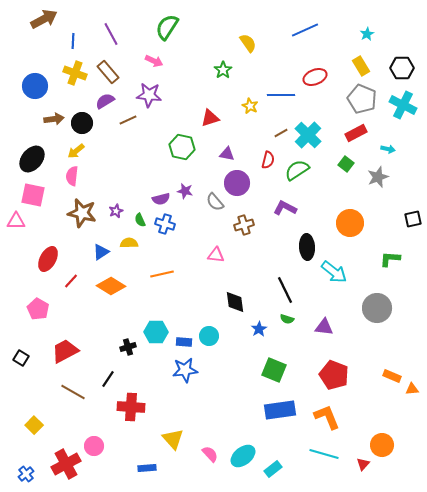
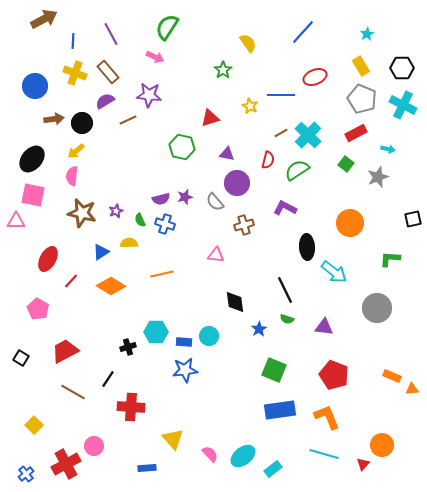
blue line at (305, 30): moved 2 px left, 2 px down; rotated 24 degrees counterclockwise
pink arrow at (154, 61): moved 1 px right, 4 px up
purple star at (185, 191): moved 6 px down; rotated 28 degrees counterclockwise
